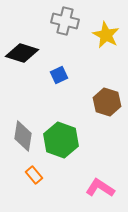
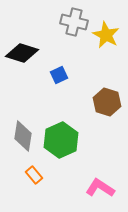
gray cross: moved 9 px right, 1 px down
green hexagon: rotated 16 degrees clockwise
